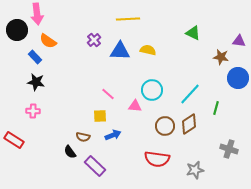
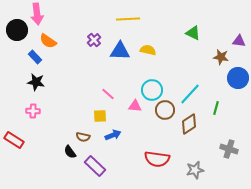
brown circle: moved 16 px up
